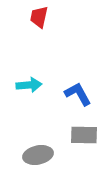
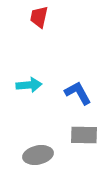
blue L-shape: moved 1 px up
